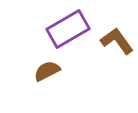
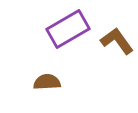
brown semicircle: moved 11 px down; rotated 24 degrees clockwise
